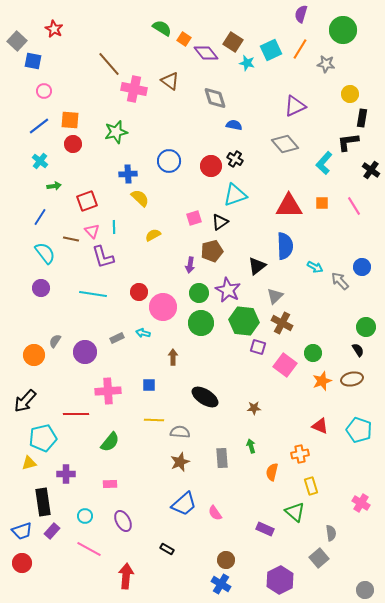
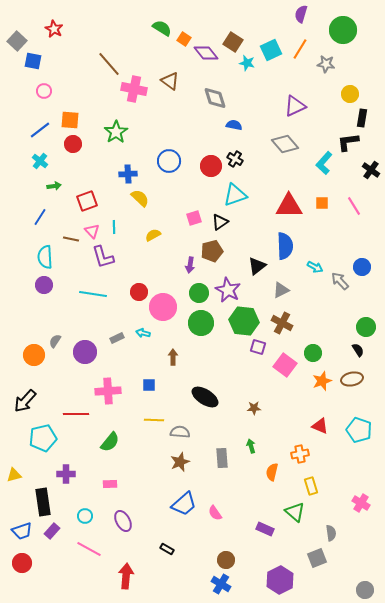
blue line at (39, 126): moved 1 px right, 4 px down
green star at (116, 132): rotated 20 degrees counterclockwise
cyan semicircle at (45, 253): moved 4 px down; rotated 145 degrees counterclockwise
purple circle at (41, 288): moved 3 px right, 3 px up
gray triangle at (275, 296): moved 6 px right, 6 px up; rotated 18 degrees clockwise
yellow triangle at (29, 463): moved 15 px left, 12 px down
gray square at (319, 558): moved 2 px left; rotated 18 degrees clockwise
